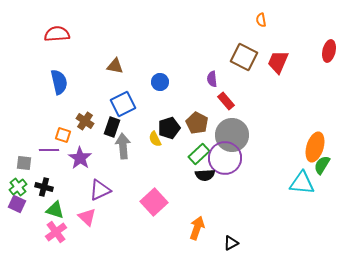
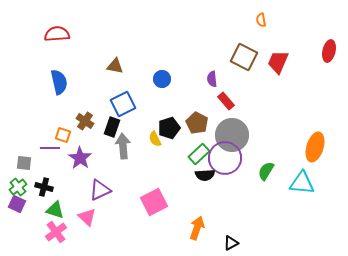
blue circle: moved 2 px right, 3 px up
purple line: moved 1 px right, 2 px up
green semicircle: moved 56 px left, 6 px down
pink square: rotated 16 degrees clockwise
